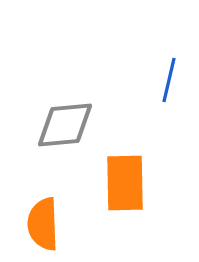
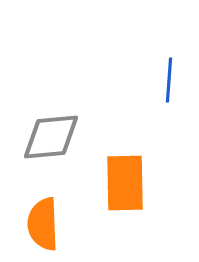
blue line: rotated 9 degrees counterclockwise
gray diamond: moved 14 px left, 12 px down
